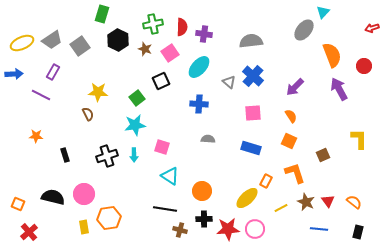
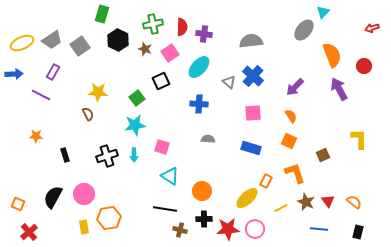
black semicircle at (53, 197): rotated 75 degrees counterclockwise
